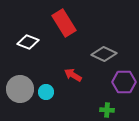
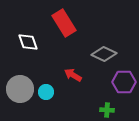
white diamond: rotated 50 degrees clockwise
